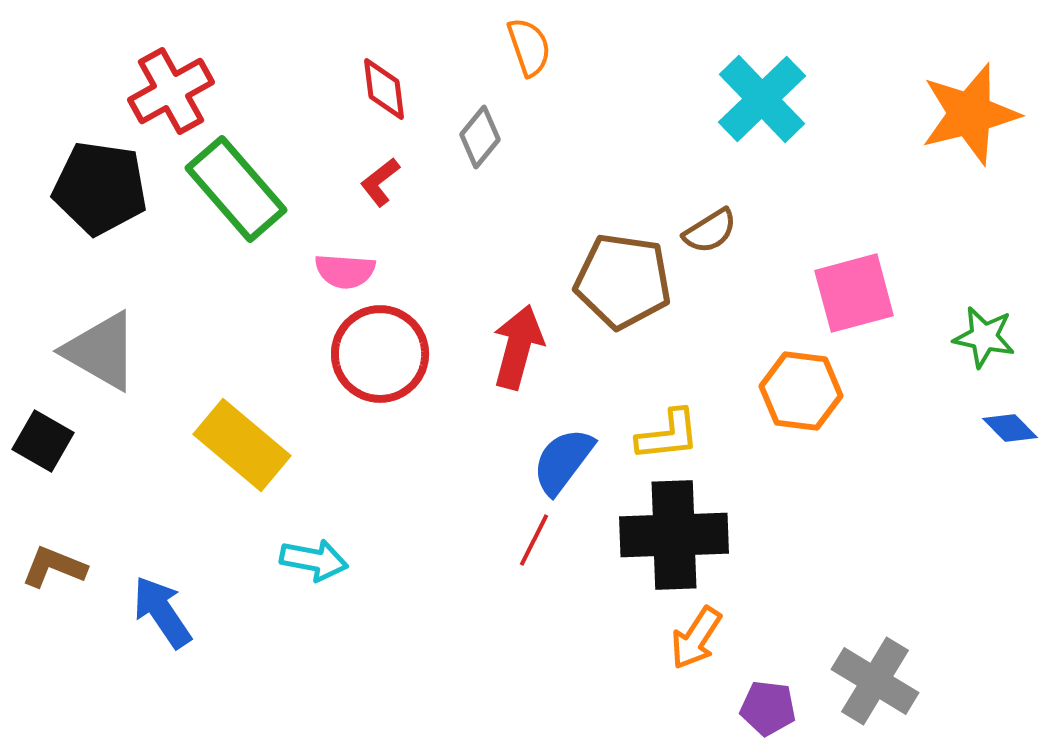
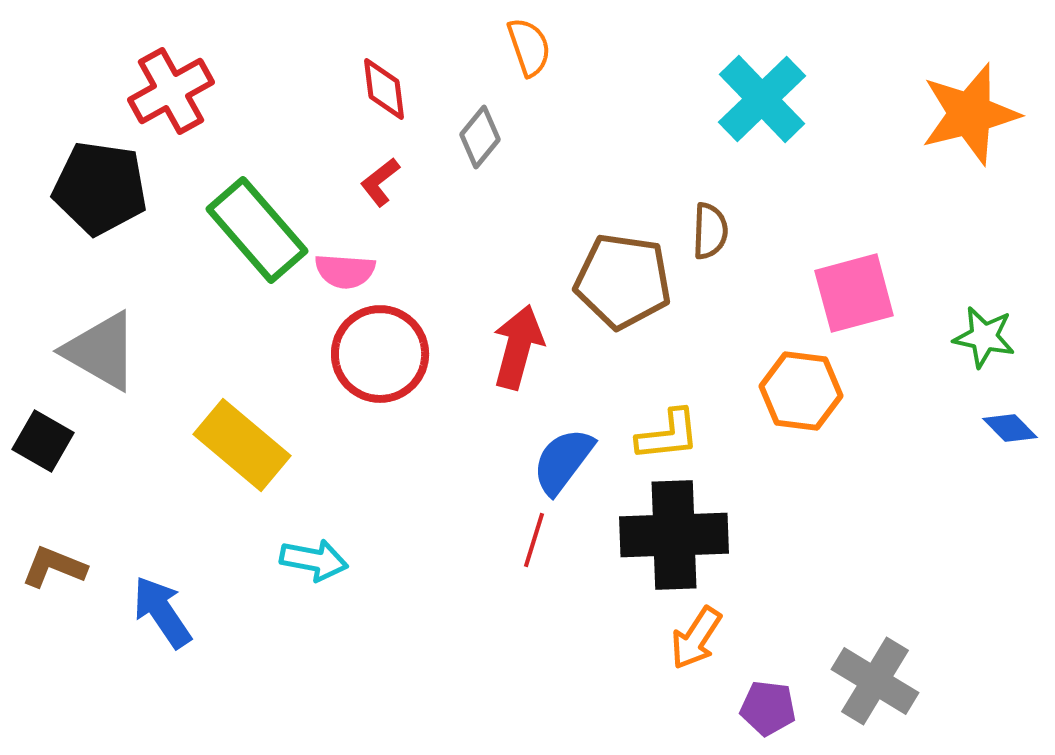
green rectangle: moved 21 px right, 41 px down
brown semicircle: rotated 56 degrees counterclockwise
red line: rotated 10 degrees counterclockwise
